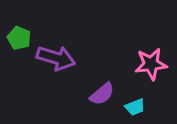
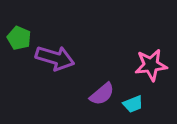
purple arrow: moved 1 px left
pink star: moved 1 px down
cyan trapezoid: moved 2 px left, 3 px up
